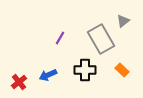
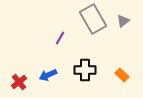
gray rectangle: moved 8 px left, 20 px up
orange rectangle: moved 5 px down
